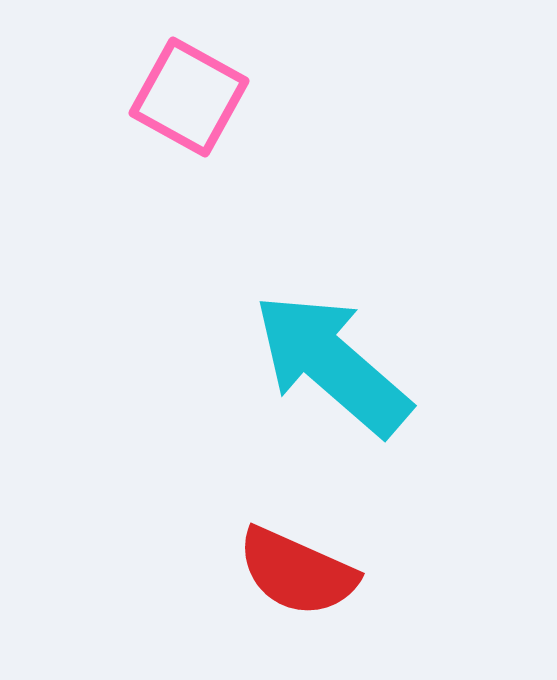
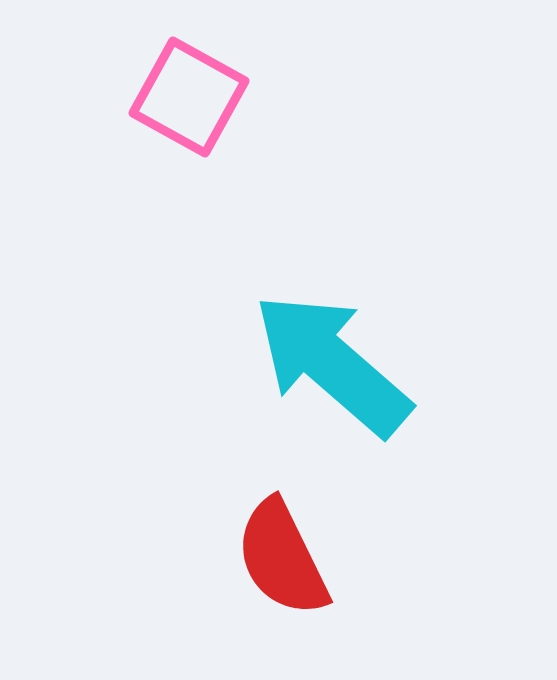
red semicircle: moved 15 px left, 14 px up; rotated 40 degrees clockwise
